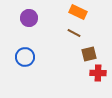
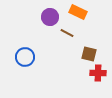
purple circle: moved 21 px right, 1 px up
brown line: moved 7 px left
brown square: rotated 28 degrees clockwise
